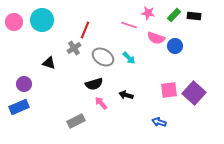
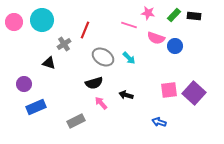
gray cross: moved 10 px left, 4 px up
black semicircle: moved 1 px up
blue rectangle: moved 17 px right
